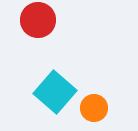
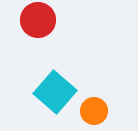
orange circle: moved 3 px down
